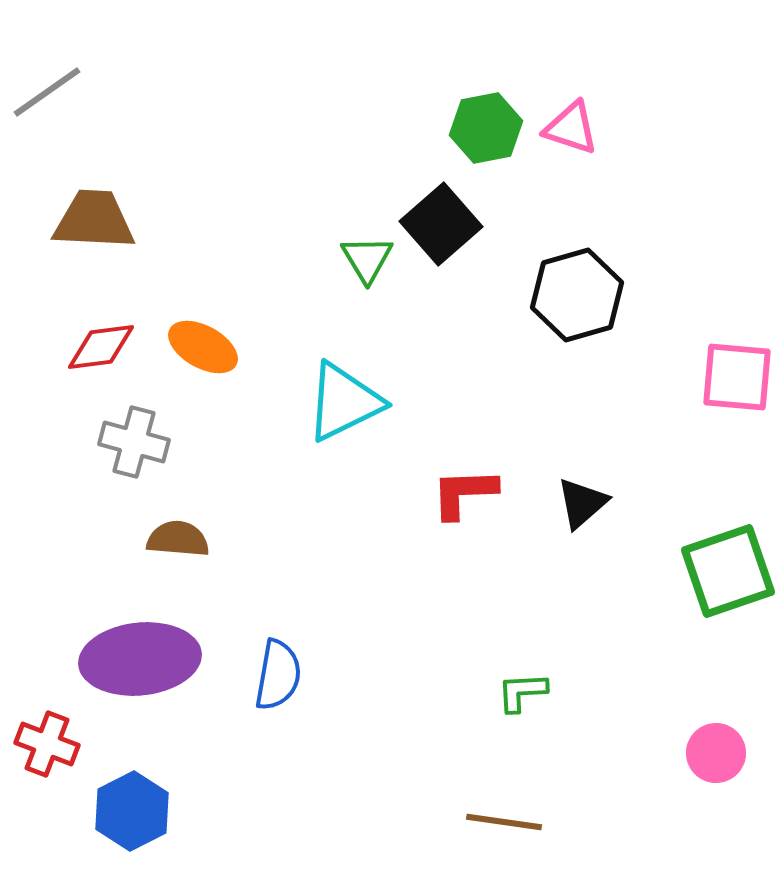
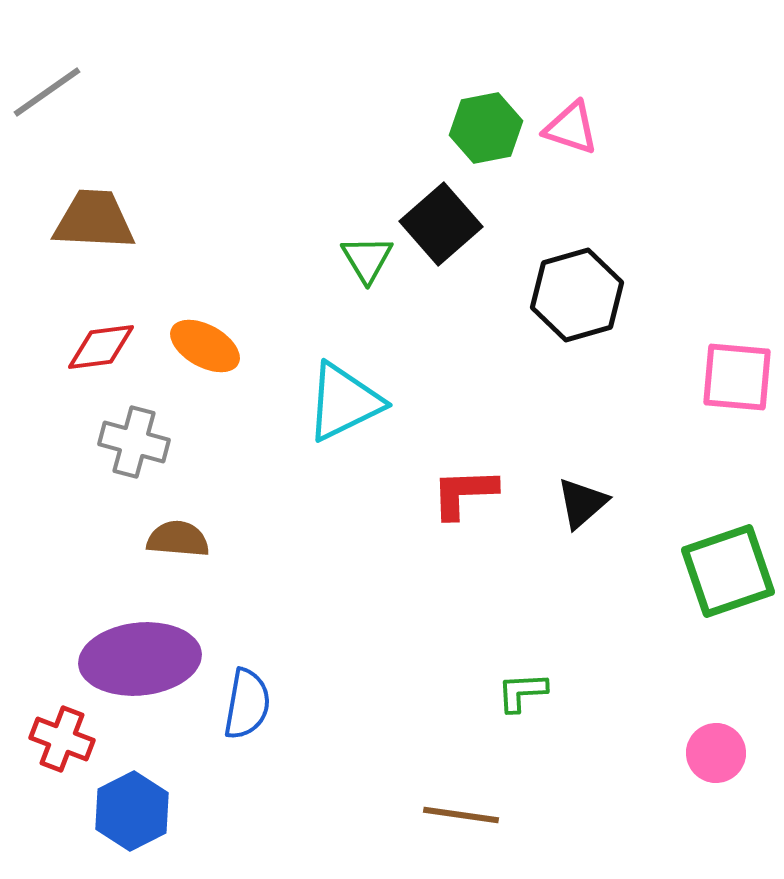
orange ellipse: moved 2 px right, 1 px up
blue semicircle: moved 31 px left, 29 px down
red cross: moved 15 px right, 5 px up
brown line: moved 43 px left, 7 px up
